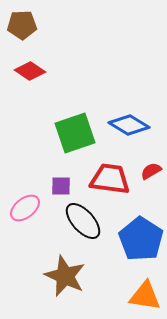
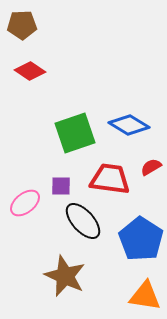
red semicircle: moved 4 px up
pink ellipse: moved 5 px up
